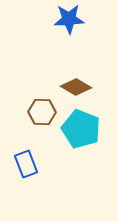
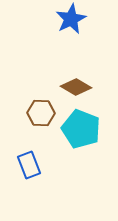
blue star: moved 2 px right; rotated 24 degrees counterclockwise
brown hexagon: moved 1 px left, 1 px down
blue rectangle: moved 3 px right, 1 px down
